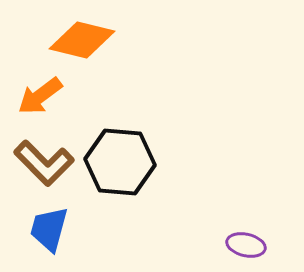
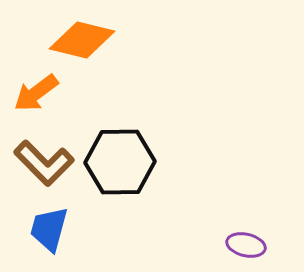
orange arrow: moved 4 px left, 3 px up
black hexagon: rotated 6 degrees counterclockwise
